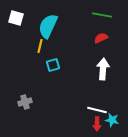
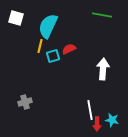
red semicircle: moved 32 px left, 11 px down
cyan square: moved 9 px up
white line: moved 7 px left; rotated 66 degrees clockwise
